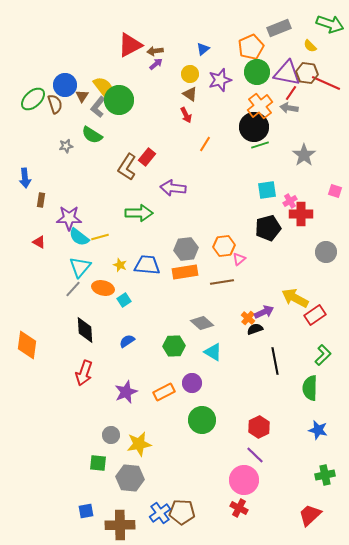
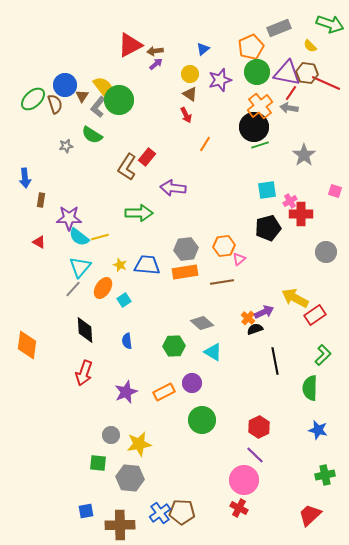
orange ellipse at (103, 288): rotated 70 degrees counterclockwise
blue semicircle at (127, 341): rotated 63 degrees counterclockwise
